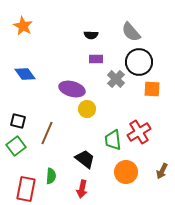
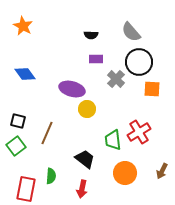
orange circle: moved 1 px left, 1 px down
